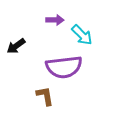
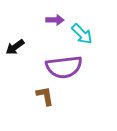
cyan arrow: moved 1 px up
black arrow: moved 1 px left, 1 px down
